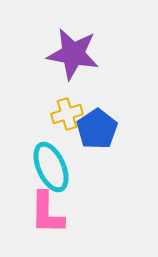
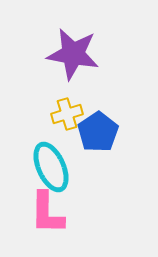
blue pentagon: moved 1 px right, 3 px down
